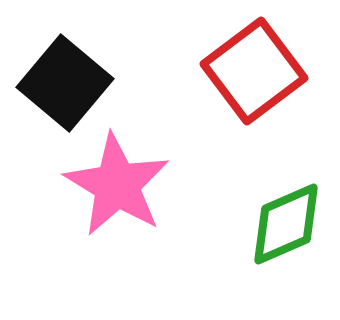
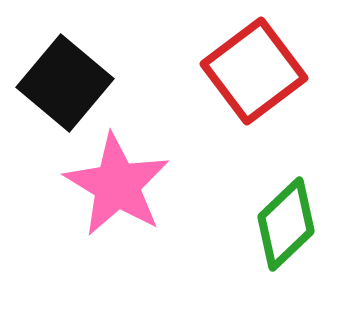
green diamond: rotated 20 degrees counterclockwise
